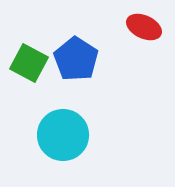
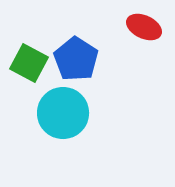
cyan circle: moved 22 px up
